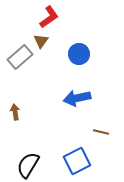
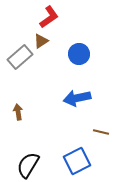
brown triangle: rotated 21 degrees clockwise
brown arrow: moved 3 px right
